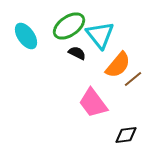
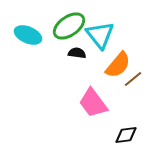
cyan ellipse: moved 2 px right, 1 px up; rotated 32 degrees counterclockwise
black semicircle: rotated 18 degrees counterclockwise
